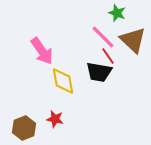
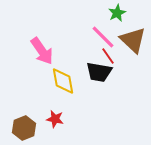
green star: rotated 24 degrees clockwise
